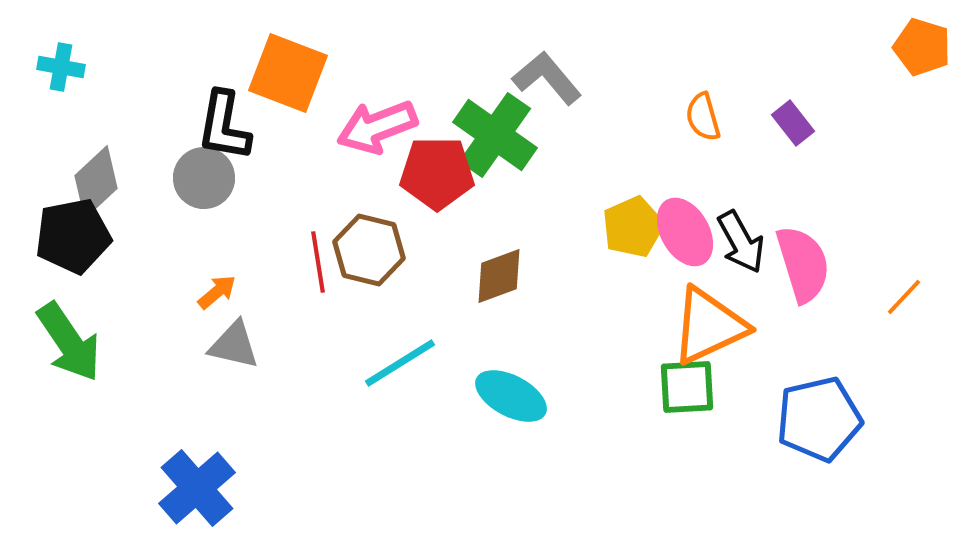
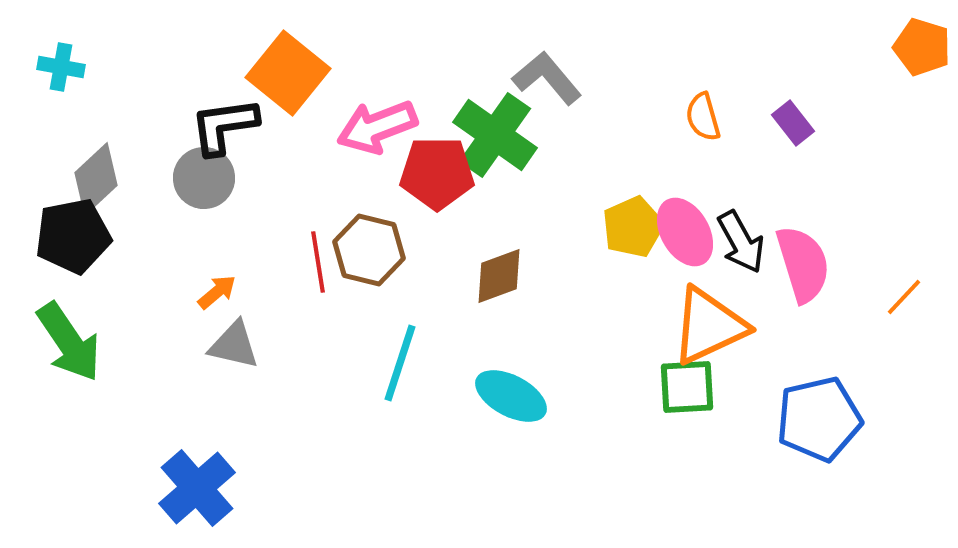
orange square: rotated 18 degrees clockwise
black L-shape: rotated 72 degrees clockwise
gray diamond: moved 3 px up
cyan line: rotated 40 degrees counterclockwise
